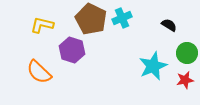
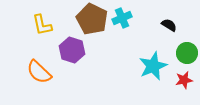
brown pentagon: moved 1 px right
yellow L-shape: rotated 115 degrees counterclockwise
red star: moved 1 px left
